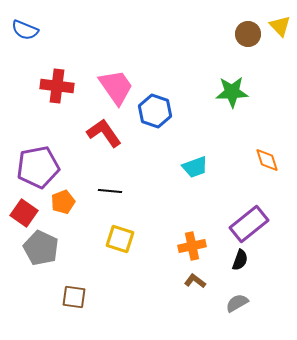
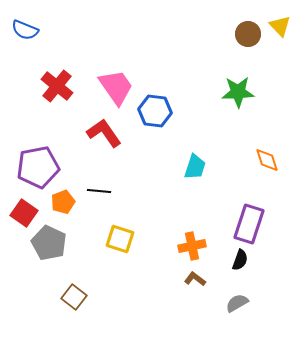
red cross: rotated 32 degrees clockwise
green star: moved 6 px right
blue hexagon: rotated 12 degrees counterclockwise
cyan trapezoid: rotated 52 degrees counterclockwise
black line: moved 11 px left
purple rectangle: rotated 33 degrees counterclockwise
gray pentagon: moved 8 px right, 5 px up
brown L-shape: moved 2 px up
brown square: rotated 30 degrees clockwise
